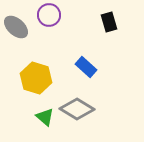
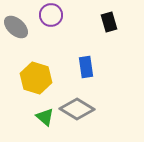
purple circle: moved 2 px right
blue rectangle: rotated 40 degrees clockwise
